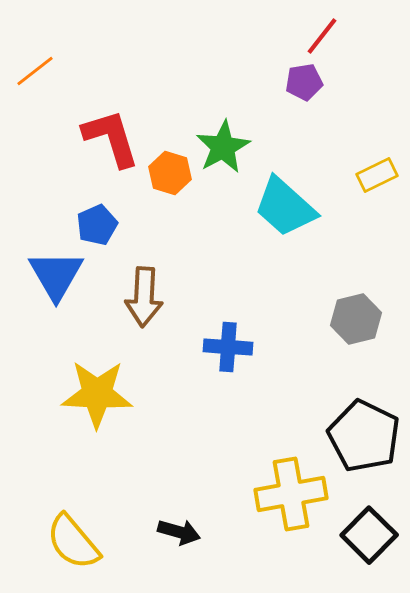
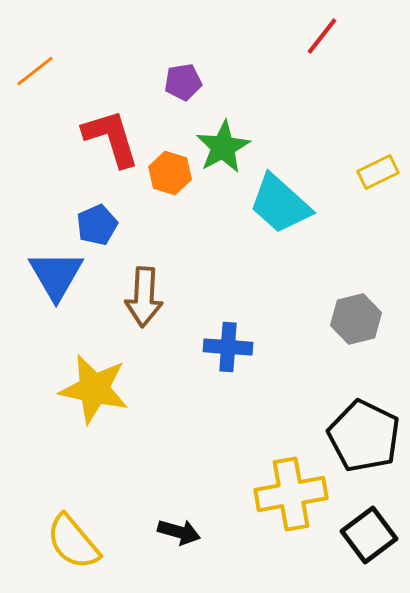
purple pentagon: moved 121 px left
yellow rectangle: moved 1 px right, 3 px up
cyan trapezoid: moved 5 px left, 3 px up
yellow star: moved 3 px left, 5 px up; rotated 10 degrees clockwise
black square: rotated 8 degrees clockwise
